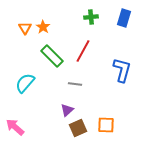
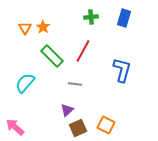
orange square: rotated 24 degrees clockwise
